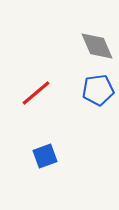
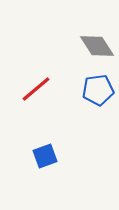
gray diamond: rotated 9 degrees counterclockwise
red line: moved 4 px up
